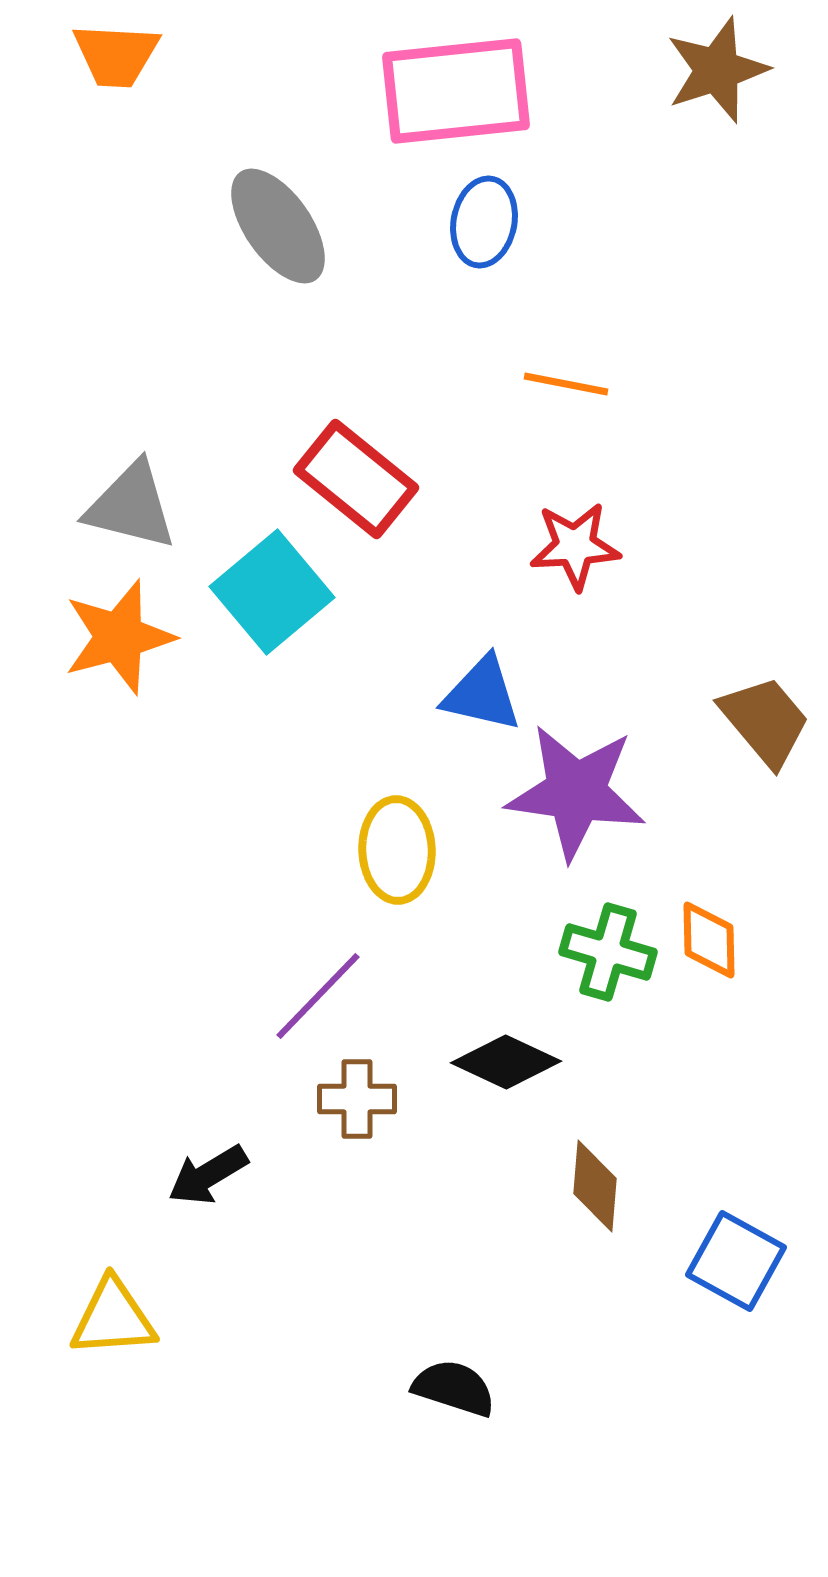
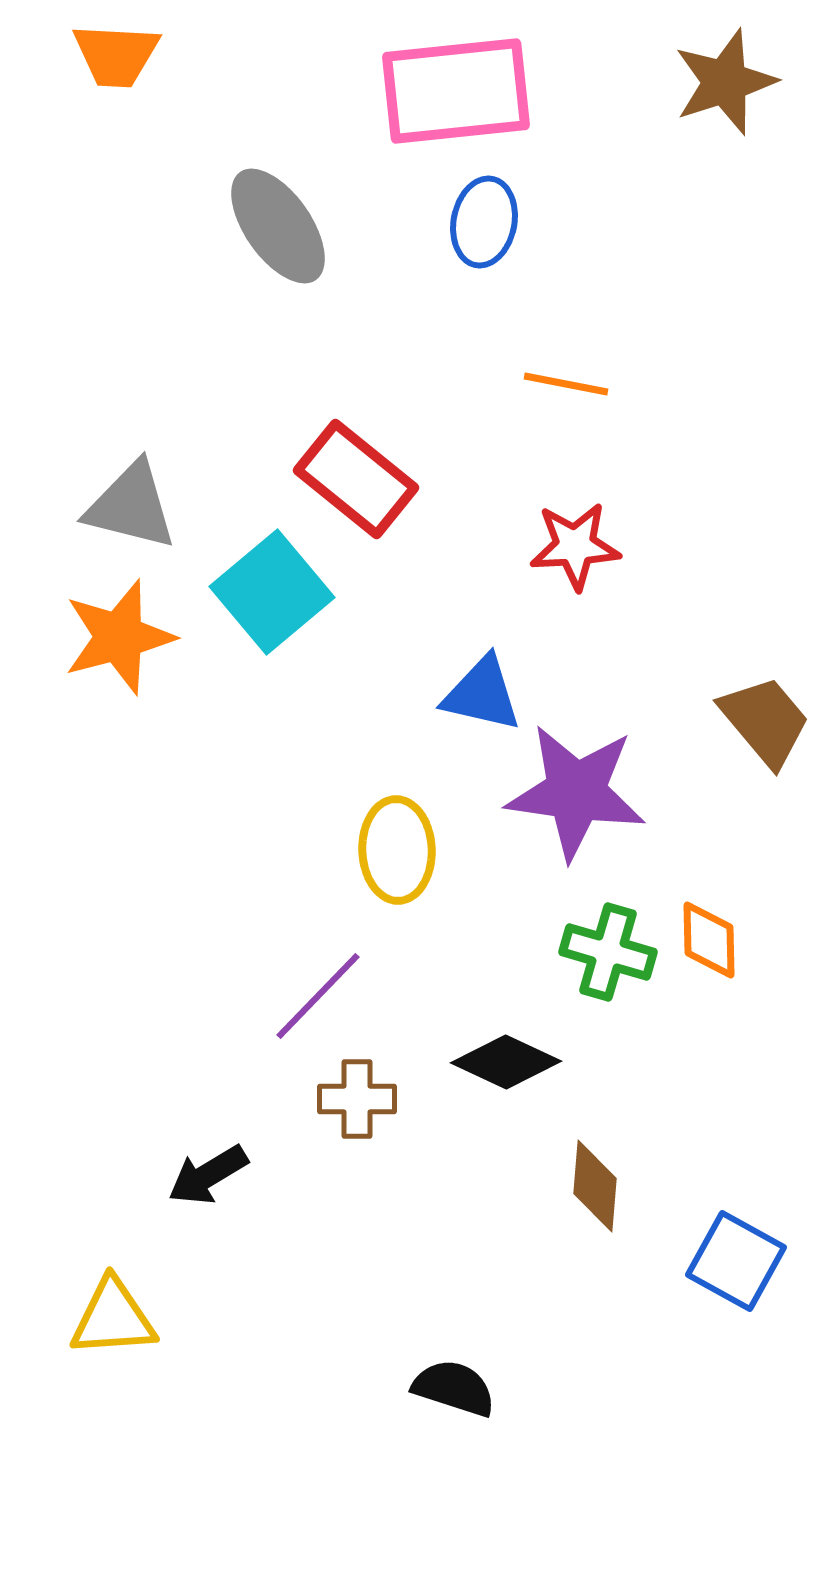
brown star: moved 8 px right, 12 px down
